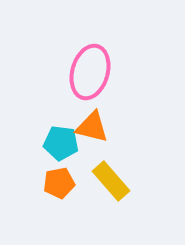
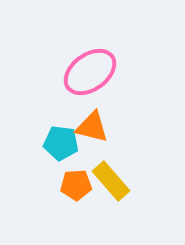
pink ellipse: rotated 38 degrees clockwise
orange pentagon: moved 17 px right, 2 px down; rotated 8 degrees clockwise
